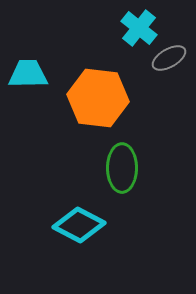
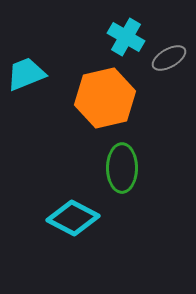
cyan cross: moved 13 px left, 9 px down; rotated 9 degrees counterclockwise
cyan trapezoid: moved 2 px left; rotated 21 degrees counterclockwise
orange hexagon: moved 7 px right; rotated 20 degrees counterclockwise
cyan diamond: moved 6 px left, 7 px up
